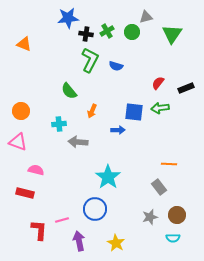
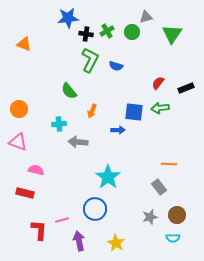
orange circle: moved 2 px left, 2 px up
